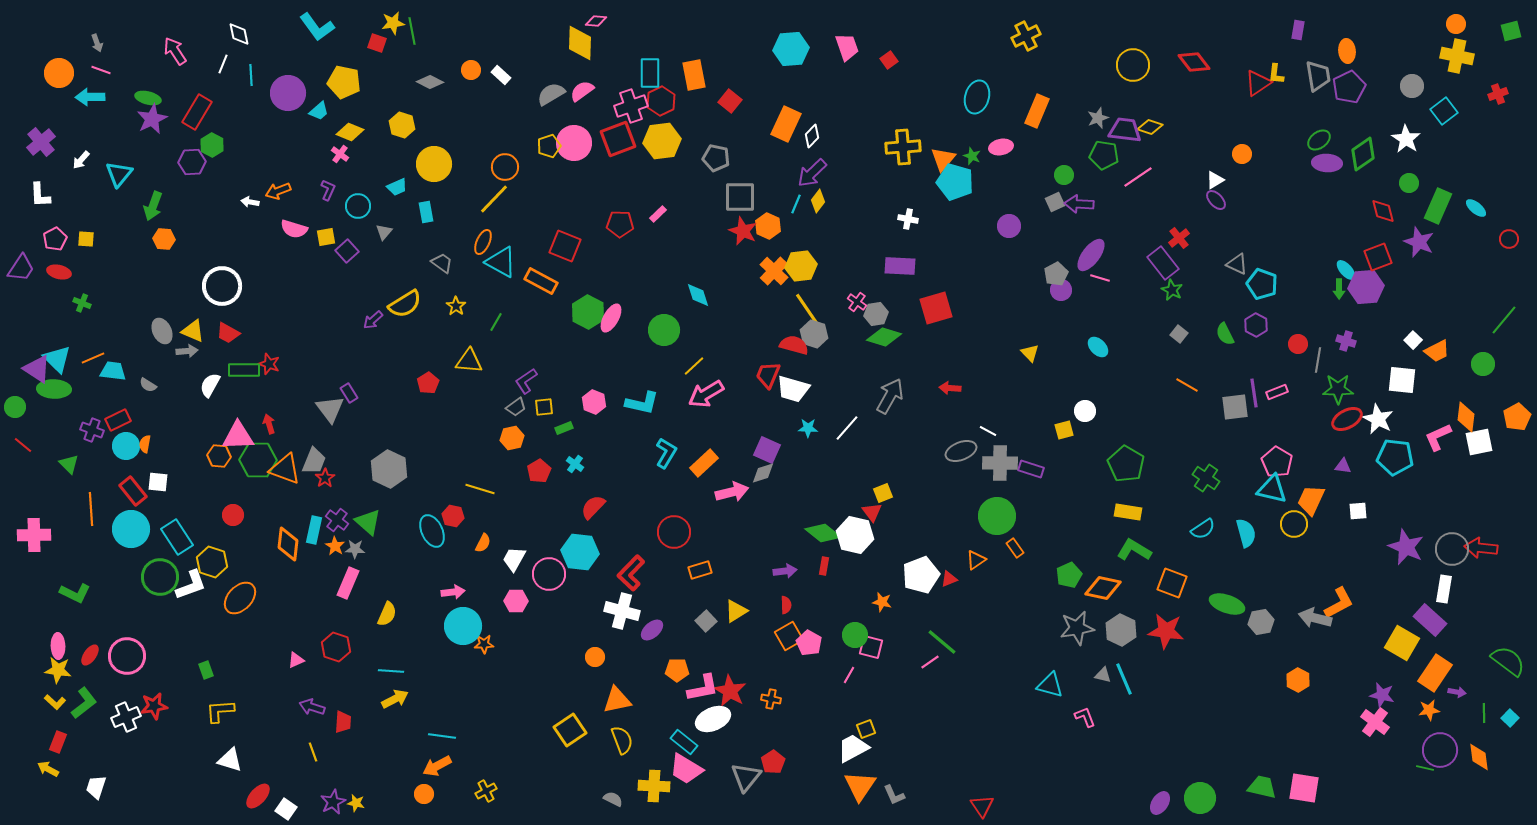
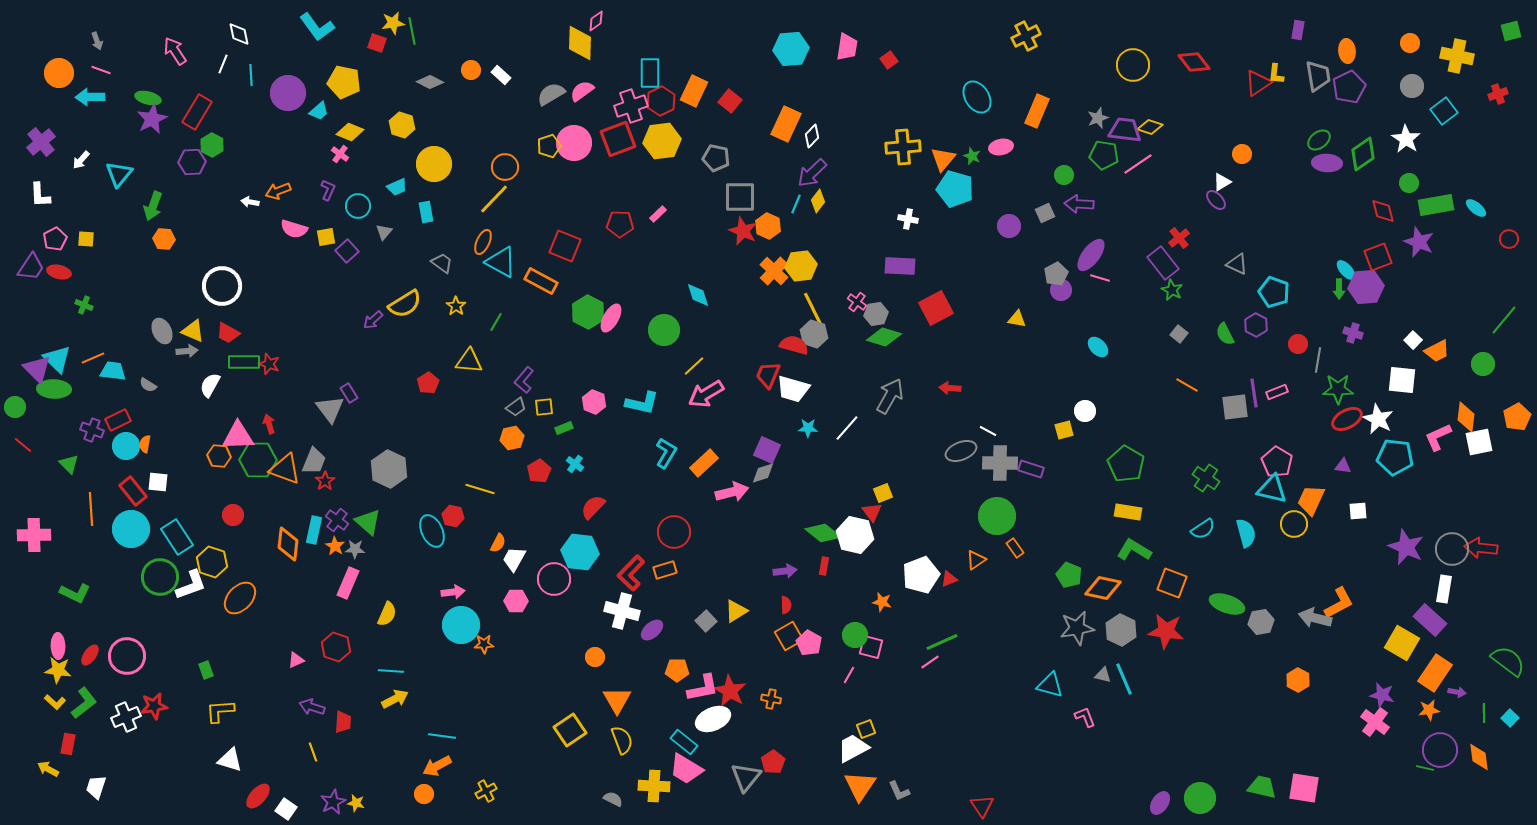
pink diamond at (596, 21): rotated 40 degrees counterclockwise
orange circle at (1456, 24): moved 46 px left, 19 px down
gray arrow at (97, 43): moved 2 px up
pink trapezoid at (847, 47): rotated 28 degrees clockwise
orange rectangle at (694, 75): moved 16 px down; rotated 36 degrees clockwise
cyan ellipse at (977, 97): rotated 48 degrees counterclockwise
pink line at (1138, 177): moved 13 px up
white triangle at (1215, 180): moved 7 px right, 2 px down
cyan pentagon at (955, 182): moved 7 px down
gray square at (1055, 202): moved 10 px left, 11 px down
green rectangle at (1438, 206): moved 2 px left, 1 px up; rotated 56 degrees clockwise
purple trapezoid at (21, 268): moved 10 px right, 1 px up
cyan pentagon at (1262, 284): moved 12 px right, 8 px down
green cross at (82, 303): moved 2 px right, 2 px down
red square at (936, 308): rotated 12 degrees counterclockwise
yellow line at (807, 309): moved 6 px right; rotated 8 degrees clockwise
purple cross at (1346, 341): moved 7 px right, 8 px up
yellow triangle at (1030, 353): moved 13 px left, 34 px up; rotated 36 degrees counterclockwise
purple triangle at (37, 369): rotated 12 degrees clockwise
green rectangle at (244, 370): moved 8 px up
purple L-shape at (526, 381): moved 2 px left, 1 px up; rotated 16 degrees counterclockwise
red star at (325, 478): moved 3 px down
orange semicircle at (483, 543): moved 15 px right
orange rectangle at (700, 570): moved 35 px left
pink circle at (549, 574): moved 5 px right, 5 px down
green pentagon at (1069, 575): rotated 25 degrees counterclockwise
cyan circle at (463, 626): moved 2 px left, 1 px up
green line at (942, 642): rotated 64 degrees counterclockwise
orange triangle at (617, 700): rotated 48 degrees counterclockwise
red rectangle at (58, 742): moved 10 px right, 2 px down; rotated 10 degrees counterclockwise
gray L-shape at (894, 795): moved 5 px right, 4 px up
